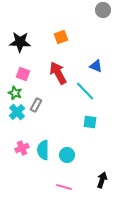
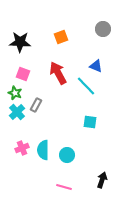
gray circle: moved 19 px down
cyan line: moved 1 px right, 5 px up
